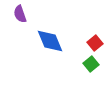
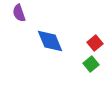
purple semicircle: moved 1 px left, 1 px up
